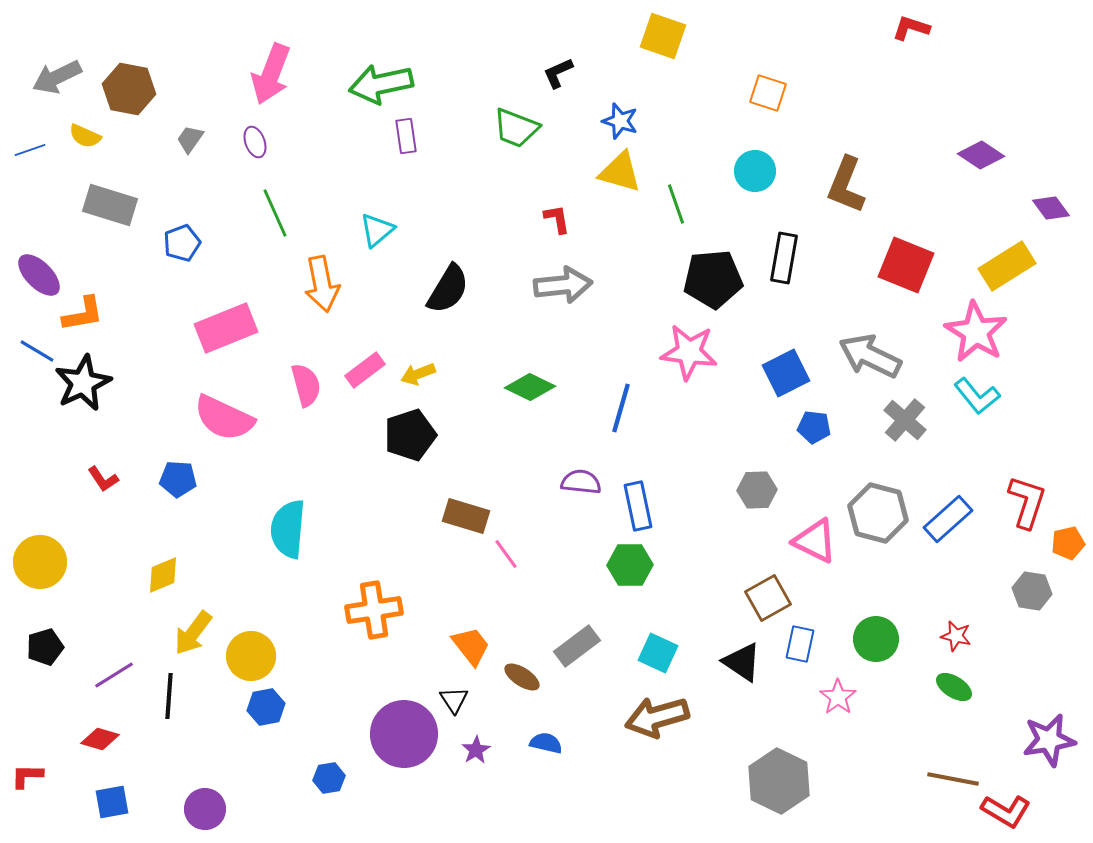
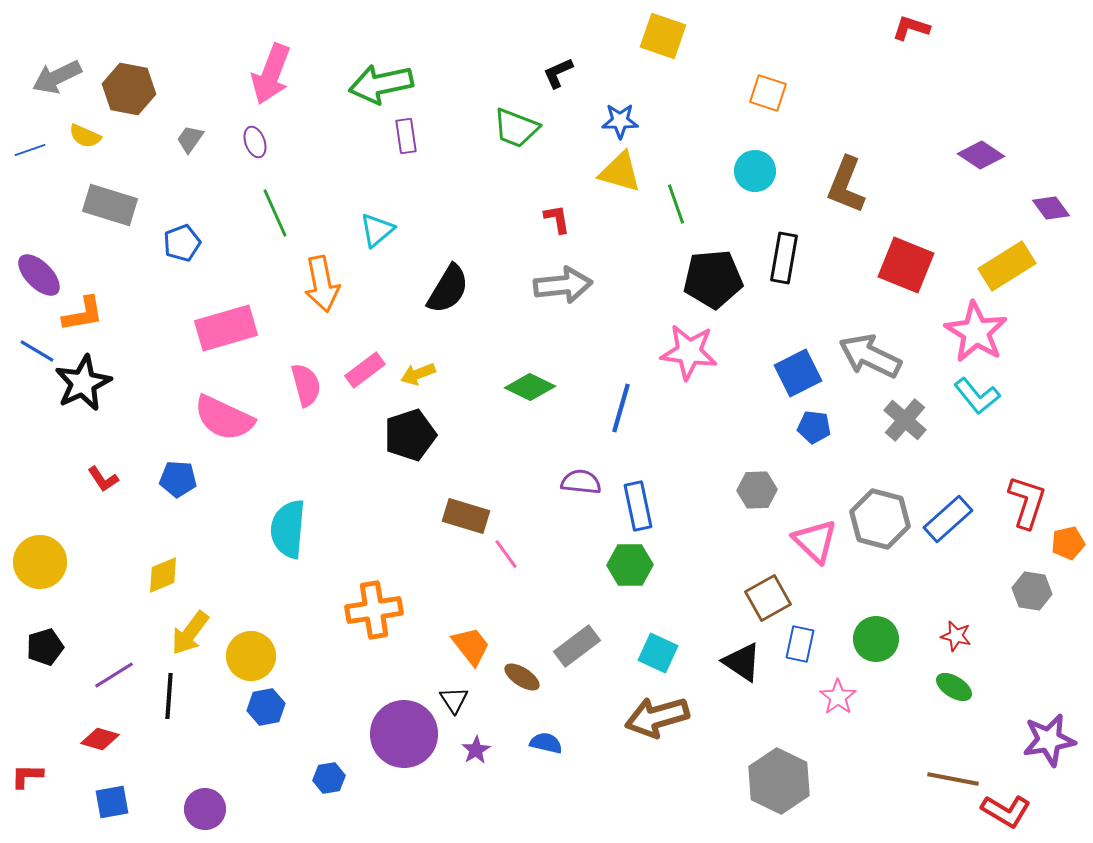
blue star at (620, 121): rotated 18 degrees counterclockwise
pink rectangle at (226, 328): rotated 6 degrees clockwise
blue square at (786, 373): moved 12 px right
gray hexagon at (878, 513): moved 2 px right, 6 px down
pink triangle at (815, 541): rotated 18 degrees clockwise
yellow arrow at (193, 633): moved 3 px left
